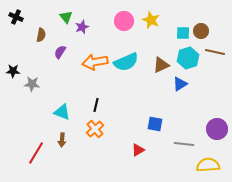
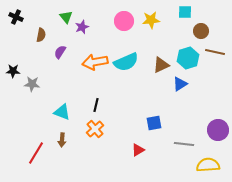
yellow star: rotated 30 degrees counterclockwise
cyan square: moved 2 px right, 21 px up
blue square: moved 1 px left, 1 px up; rotated 21 degrees counterclockwise
purple circle: moved 1 px right, 1 px down
